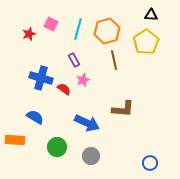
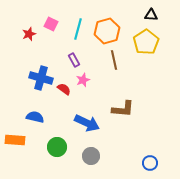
blue semicircle: rotated 18 degrees counterclockwise
